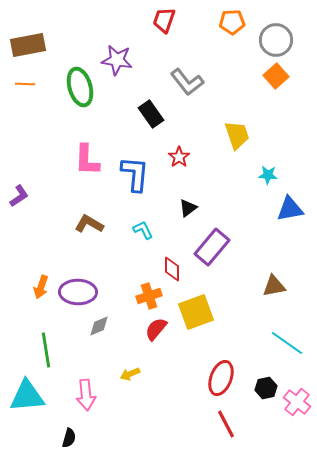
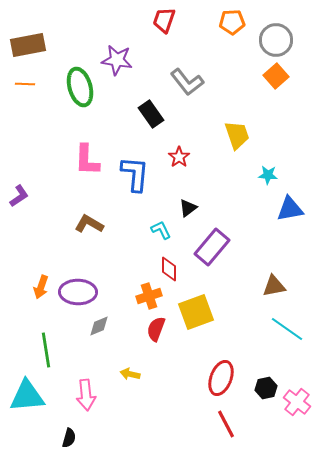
cyan L-shape: moved 18 px right
red diamond: moved 3 px left
red semicircle: rotated 20 degrees counterclockwise
cyan line: moved 14 px up
yellow arrow: rotated 36 degrees clockwise
